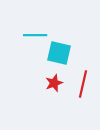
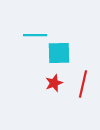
cyan square: rotated 15 degrees counterclockwise
